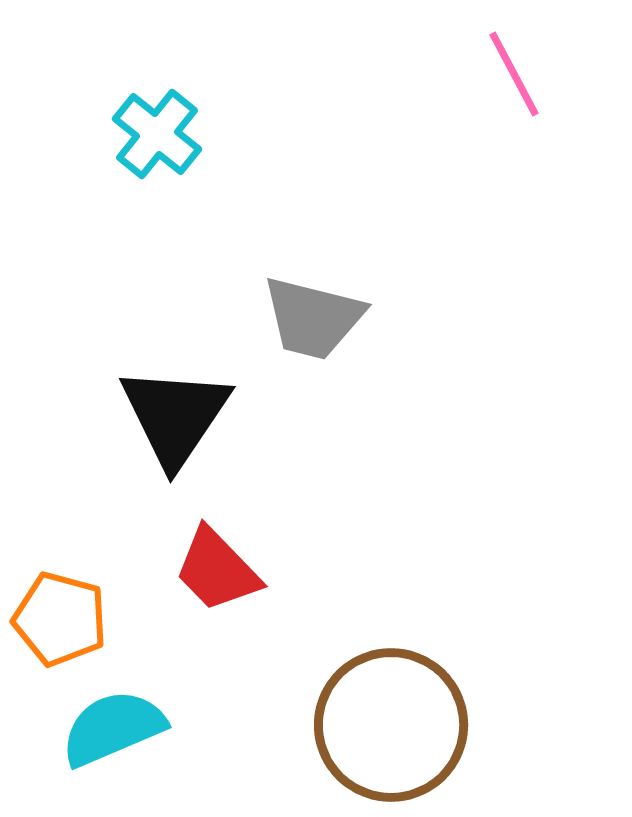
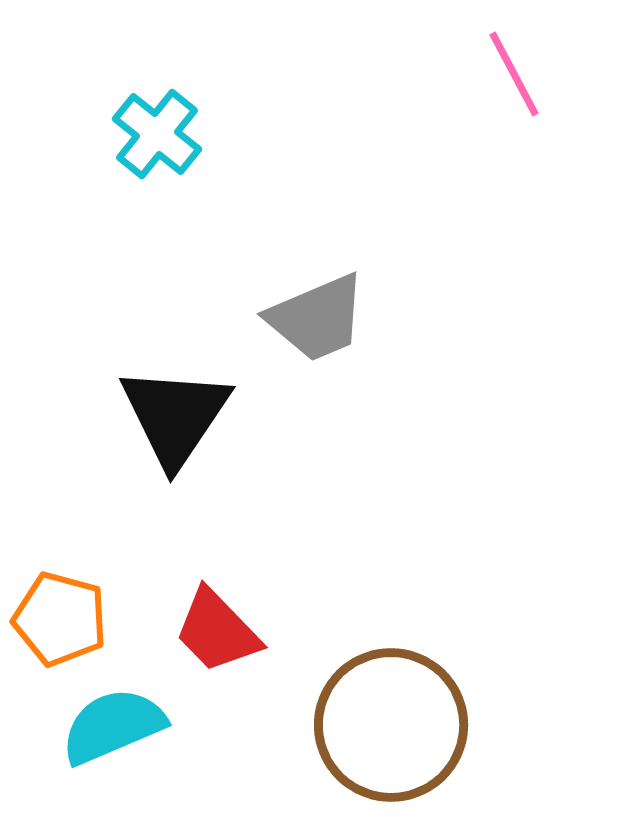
gray trapezoid: moved 4 px right; rotated 37 degrees counterclockwise
red trapezoid: moved 61 px down
cyan semicircle: moved 2 px up
